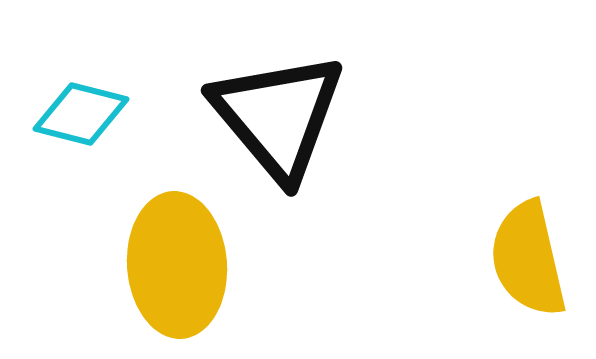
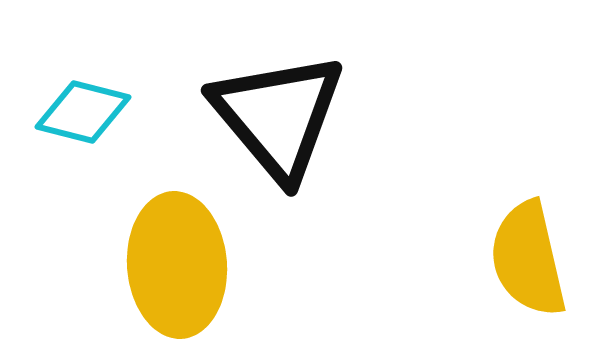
cyan diamond: moved 2 px right, 2 px up
